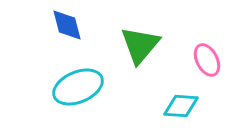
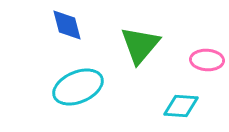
pink ellipse: rotated 60 degrees counterclockwise
